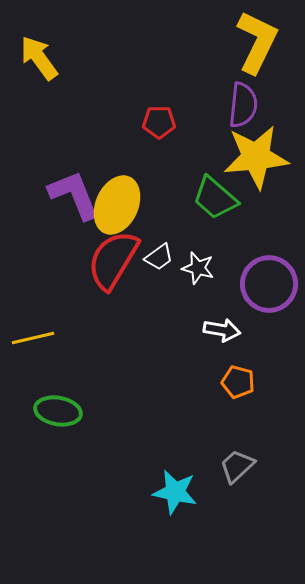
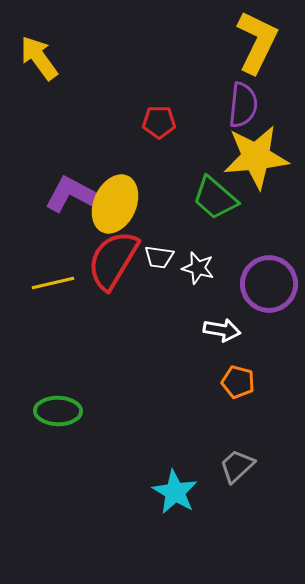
purple L-shape: rotated 40 degrees counterclockwise
yellow ellipse: moved 2 px left, 1 px up
white trapezoid: rotated 44 degrees clockwise
yellow line: moved 20 px right, 55 px up
green ellipse: rotated 9 degrees counterclockwise
cyan star: rotated 18 degrees clockwise
